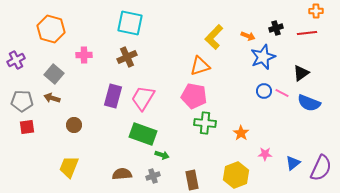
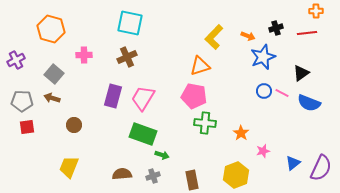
pink star: moved 2 px left, 3 px up; rotated 16 degrees counterclockwise
